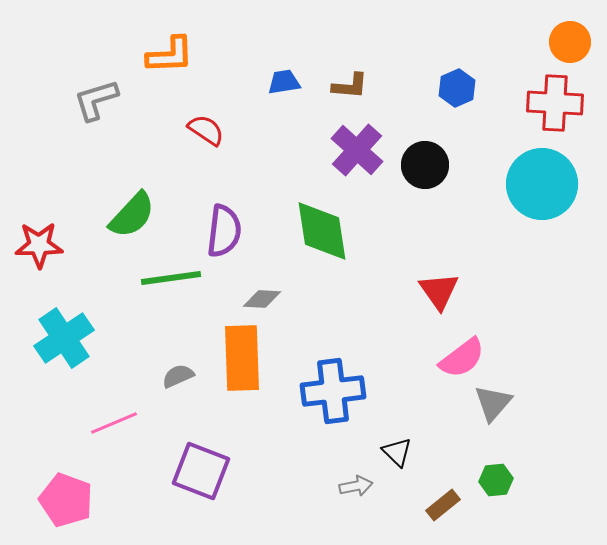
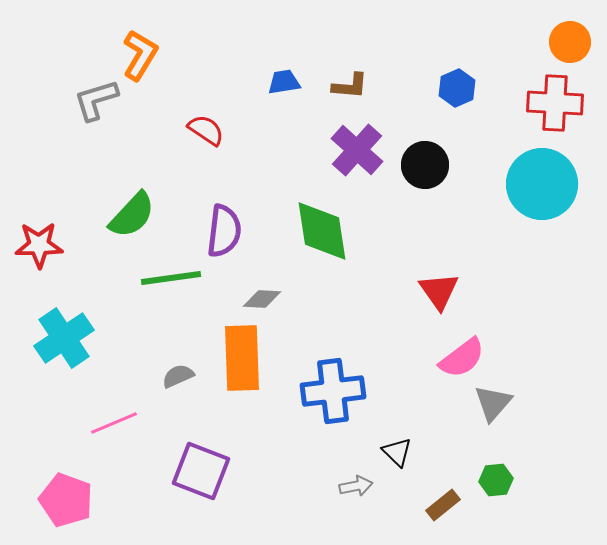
orange L-shape: moved 30 px left; rotated 57 degrees counterclockwise
